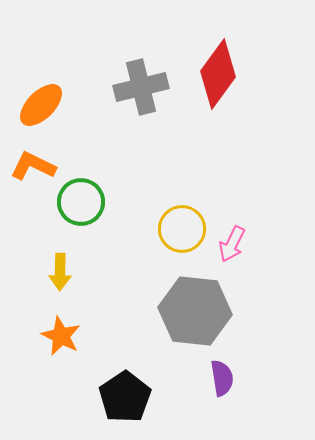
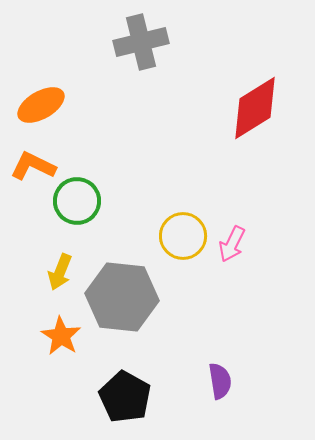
red diamond: moved 37 px right, 34 px down; rotated 22 degrees clockwise
gray cross: moved 45 px up
orange ellipse: rotated 15 degrees clockwise
green circle: moved 4 px left, 1 px up
yellow circle: moved 1 px right, 7 px down
yellow arrow: rotated 21 degrees clockwise
gray hexagon: moved 73 px left, 14 px up
orange star: rotated 6 degrees clockwise
purple semicircle: moved 2 px left, 3 px down
black pentagon: rotated 9 degrees counterclockwise
